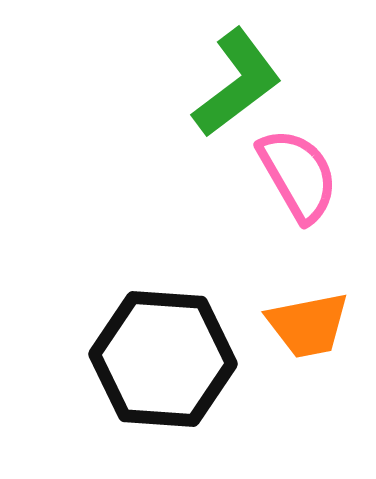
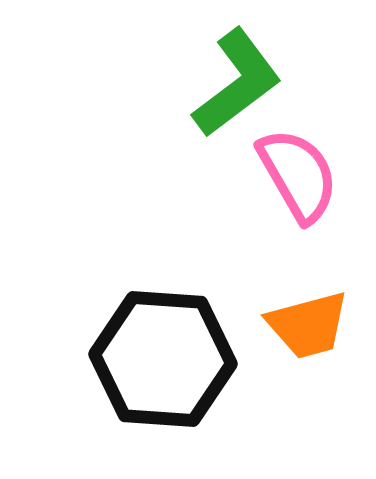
orange trapezoid: rotated 4 degrees counterclockwise
